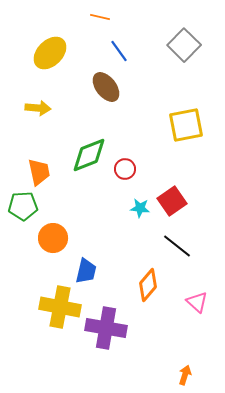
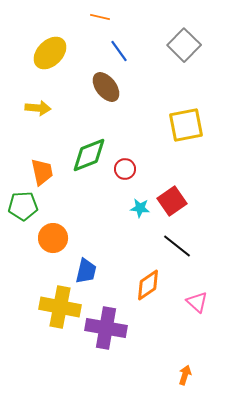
orange trapezoid: moved 3 px right
orange diamond: rotated 16 degrees clockwise
